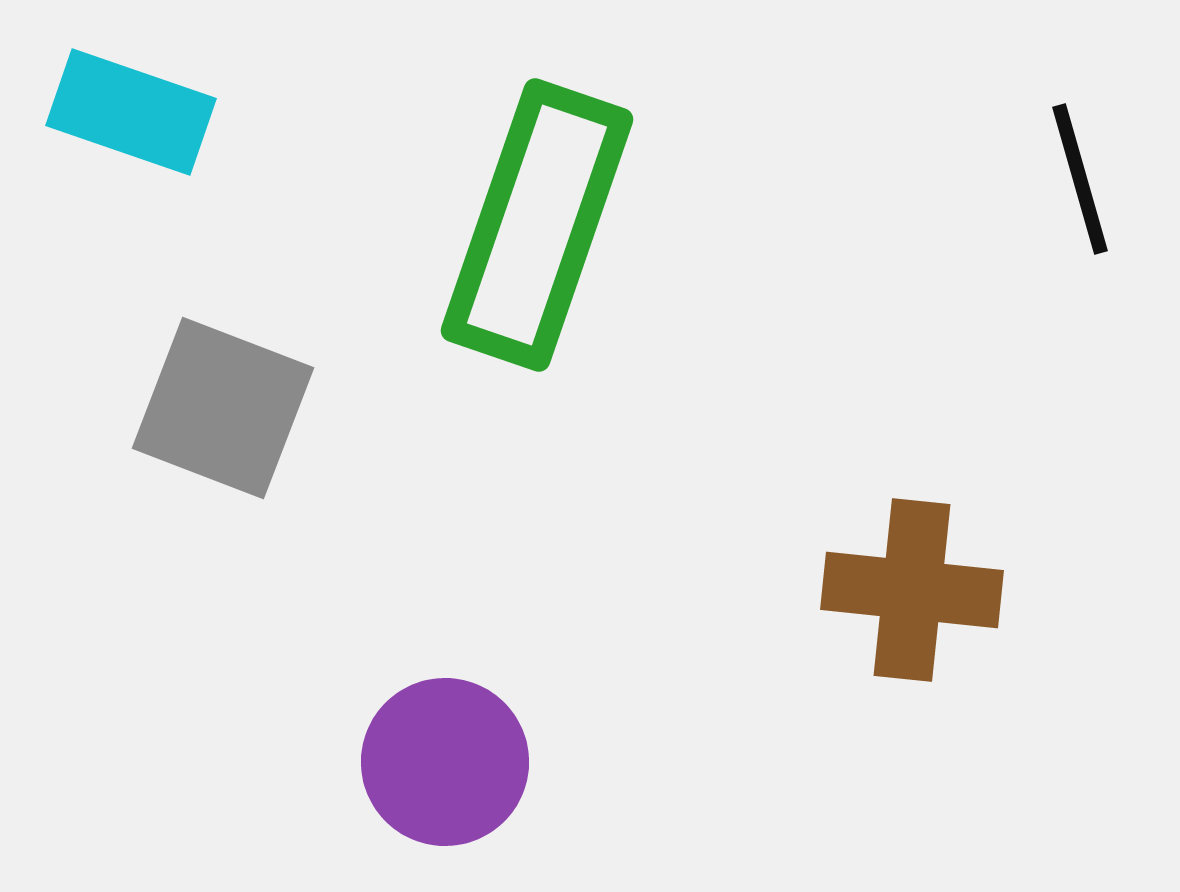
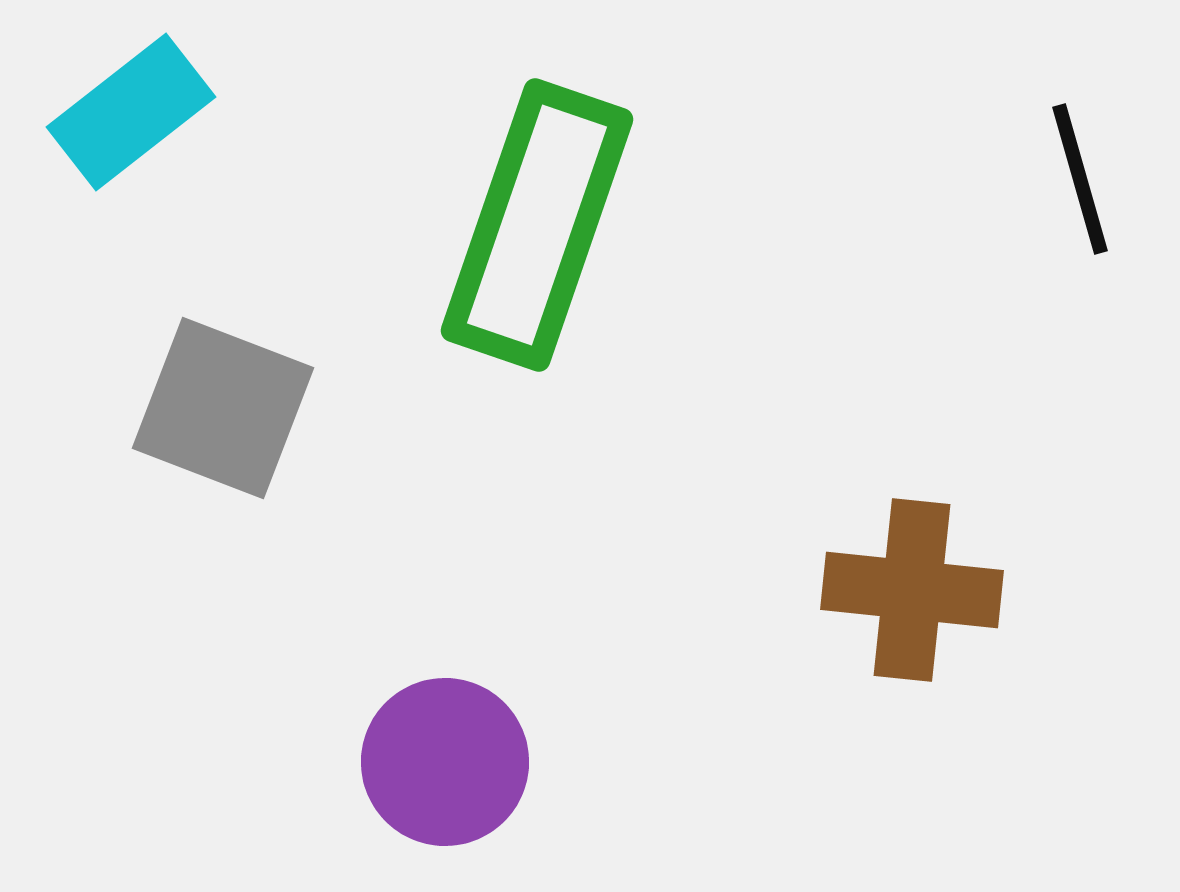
cyan rectangle: rotated 57 degrees counterclockwise
